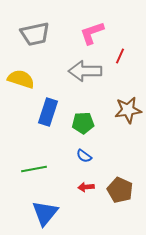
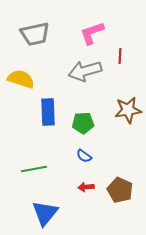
red line: rotated 21 degrees counterclockwise
gray arrow: rotated 16 degrees counterclockwise
blue rectangle: rotated 20 degrees counterclockwise
